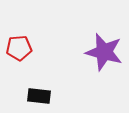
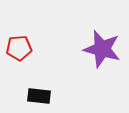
purple star: moved 2 px left, 3 px up
